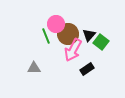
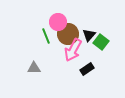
pink circle: moved 2 px right, 2 px up
